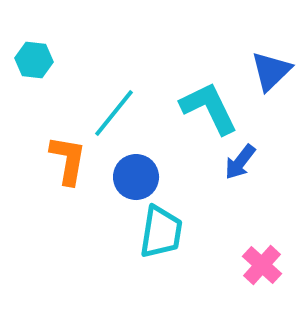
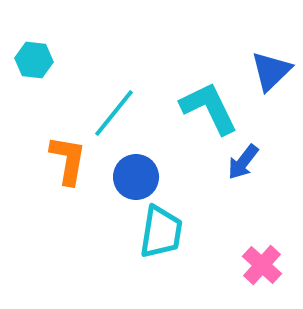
blue arrow: moved 3 px right
